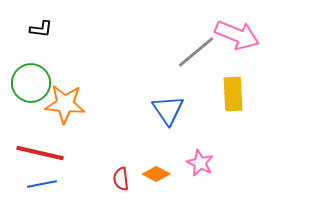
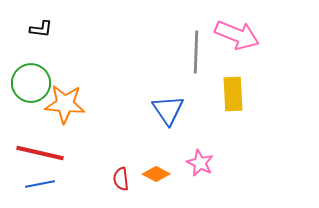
gray line: rotated 48 degrees counterclockwise
blue line: moved 2 px left
